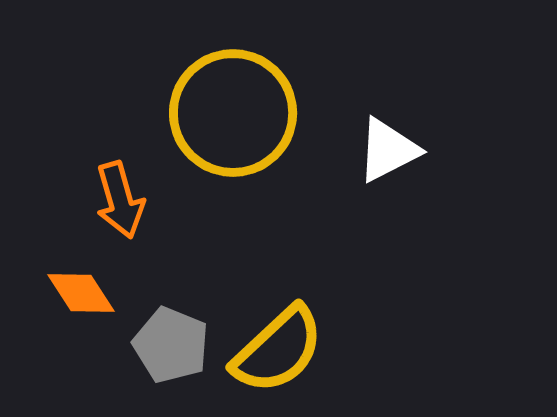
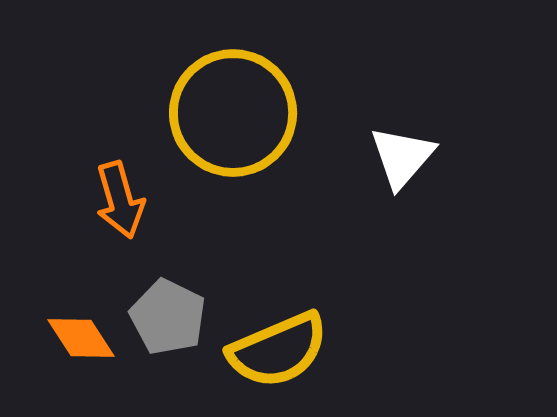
white triangle: moved 14 px right, 7 px down; rotated 22 degrees counterclockwise
orange diamond: moved 45 px down
gray pentagon: moved 3 px left, 28 px up; rotated 4 degrees clockwise
yellow semicircle: rotated 20 degrees clockwise
